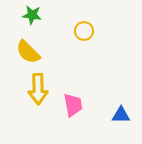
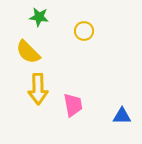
green star: moved 7 px right, 2 px down
blue triangle: moved 1 px right, 1 px down
